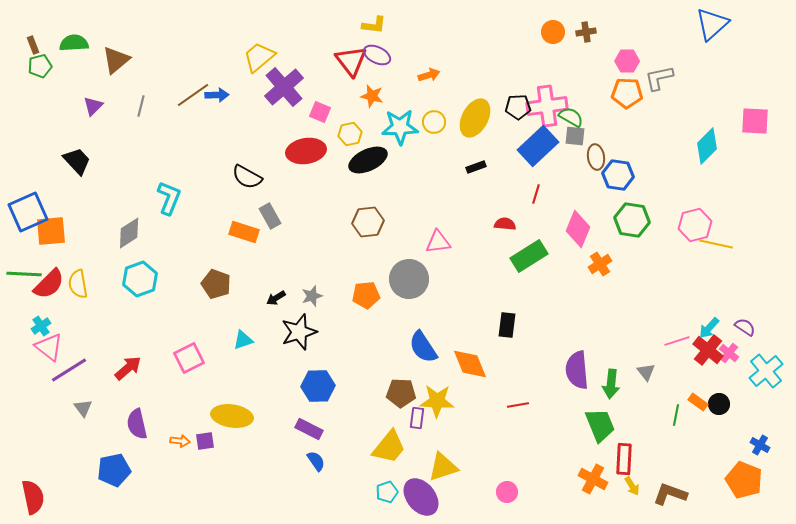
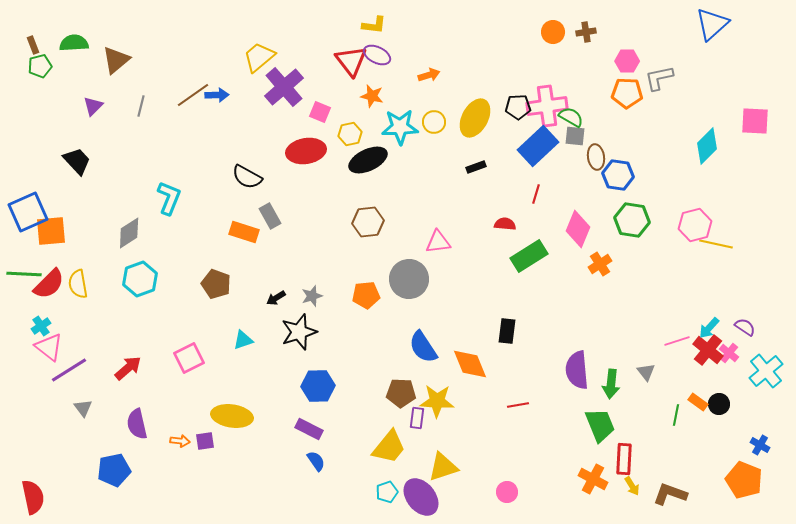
black rectangle at (507, 325): moved 6 px down
